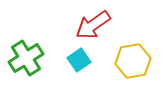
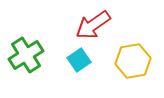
green cross: moved 3 px up
